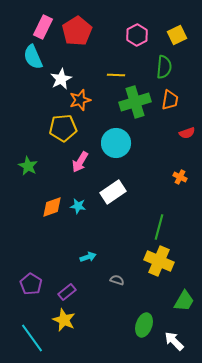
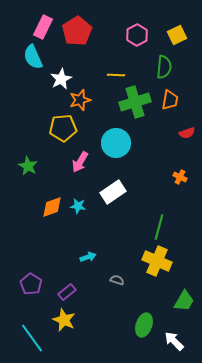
yellow cross: moved 2 px left
